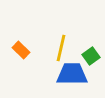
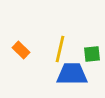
yellow line: moved 1 px left, 1 px down
green square: moved 1 px right, 2 px up; rotated 30 degrees clockwise
